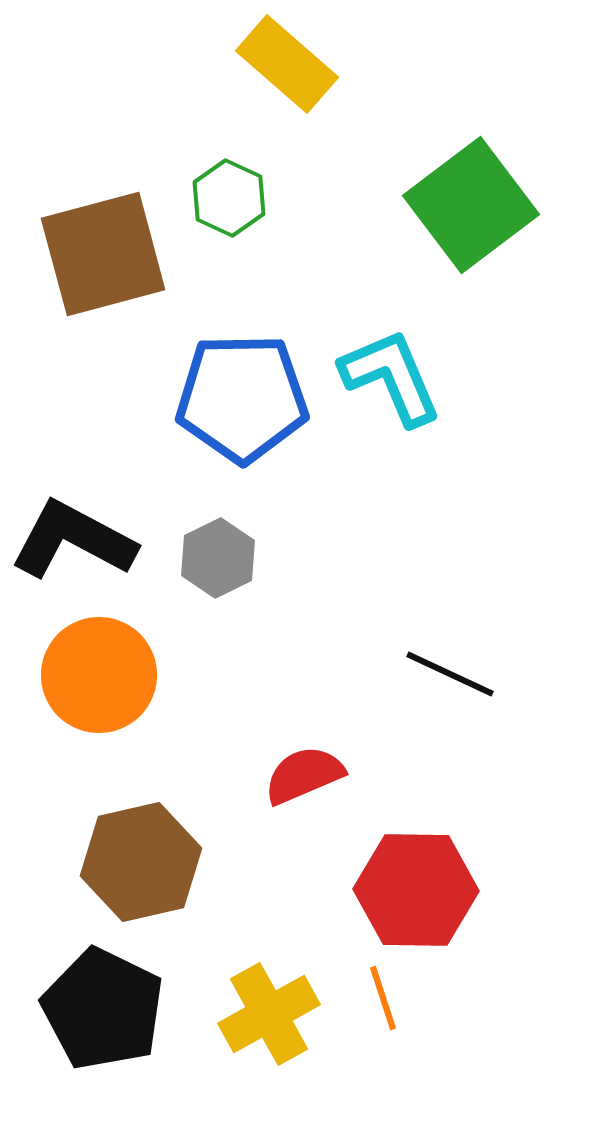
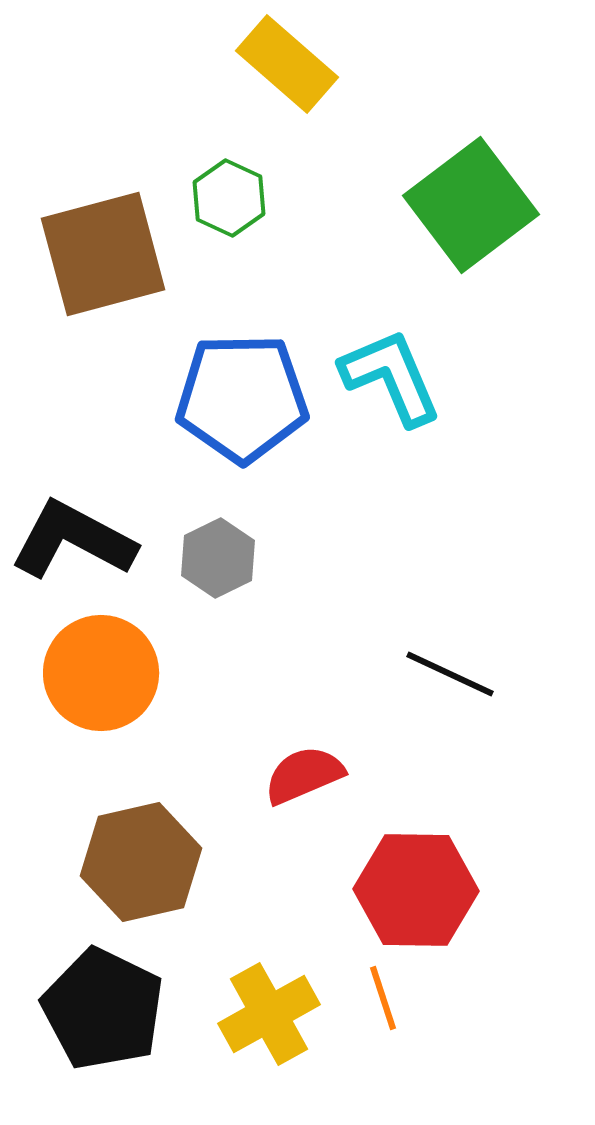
orange circle: moved 2 px right, 2 px up
